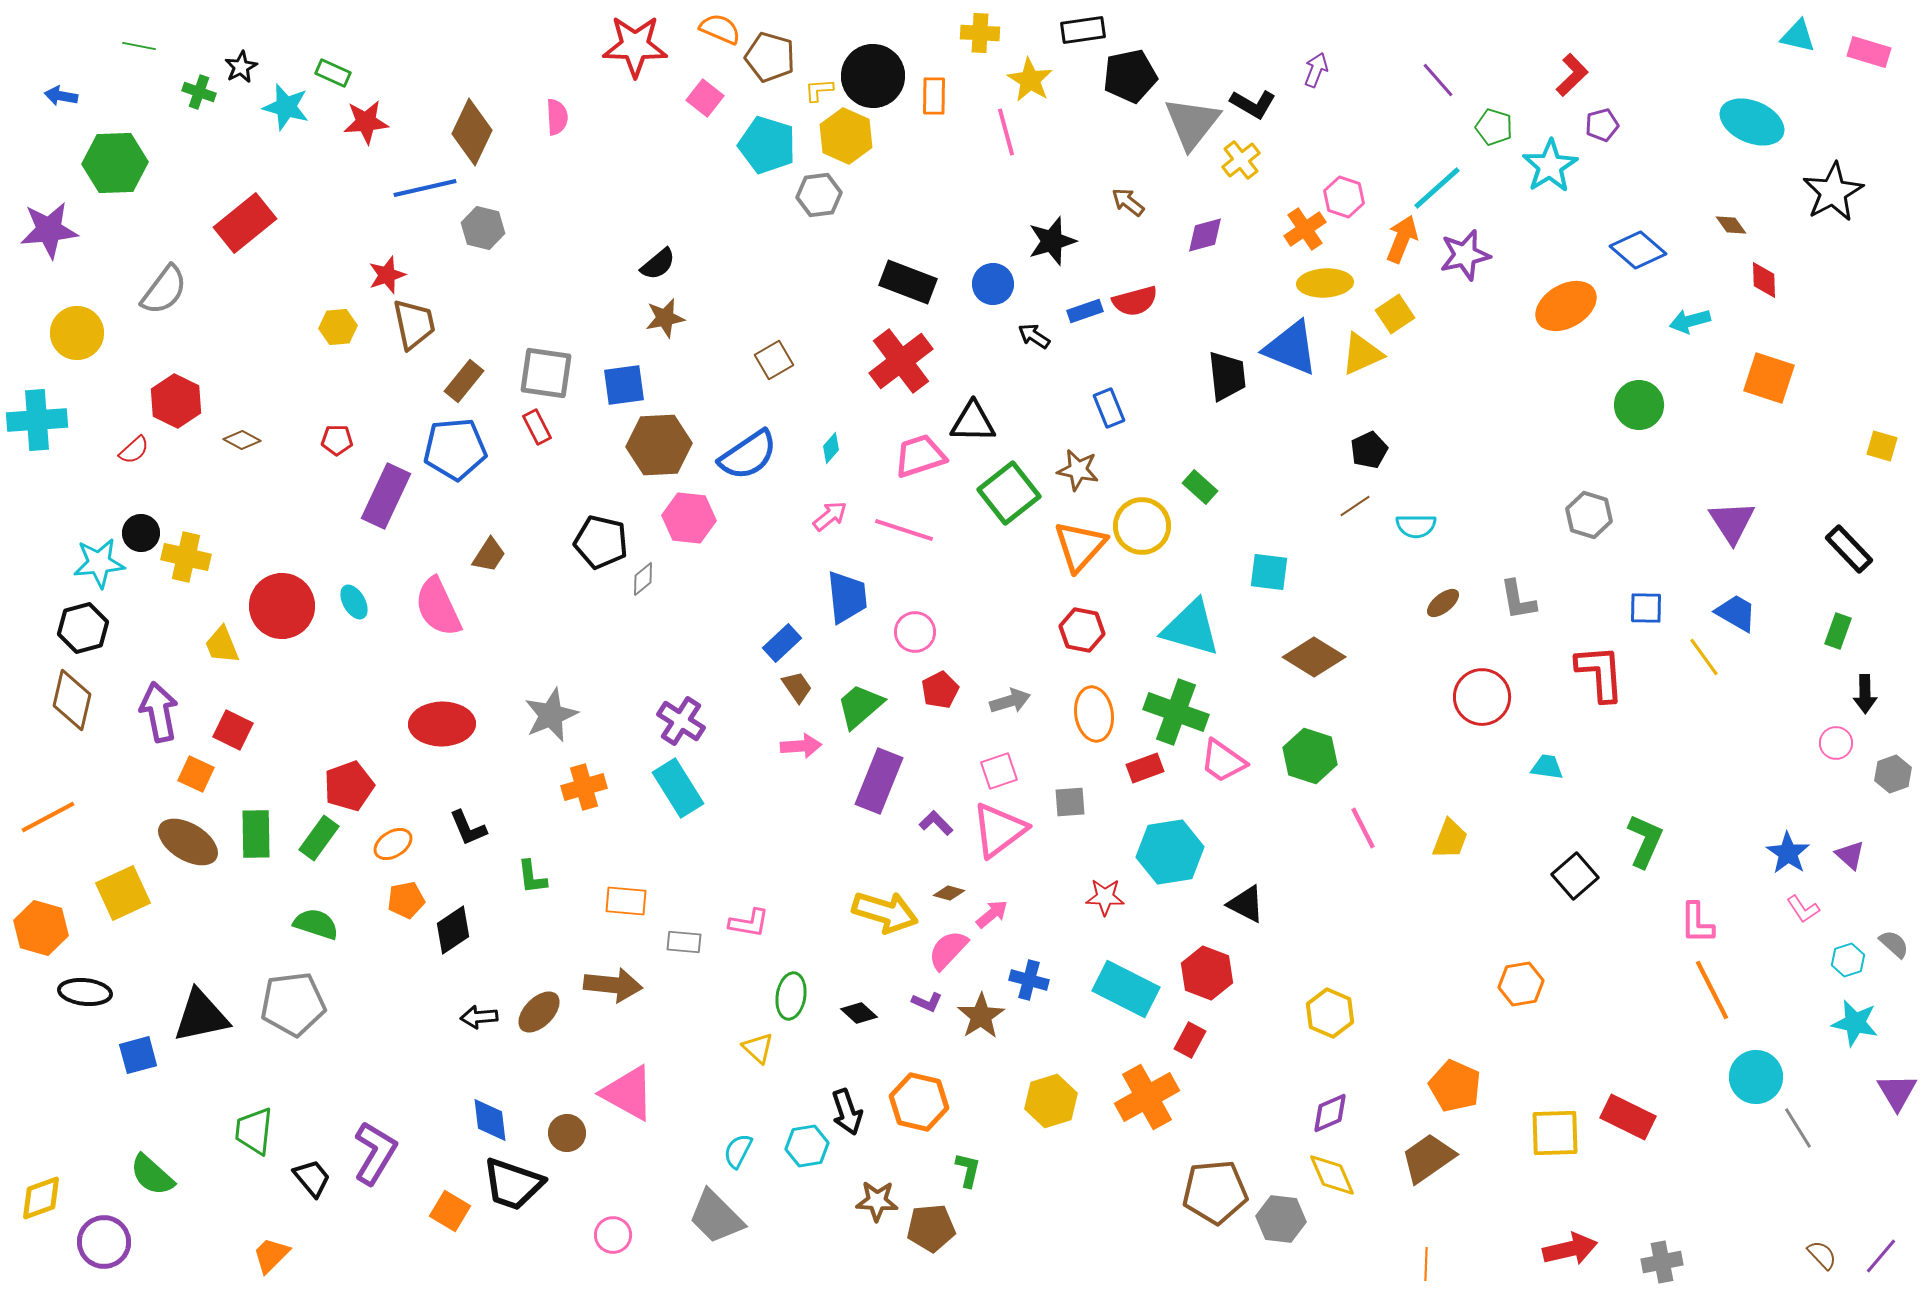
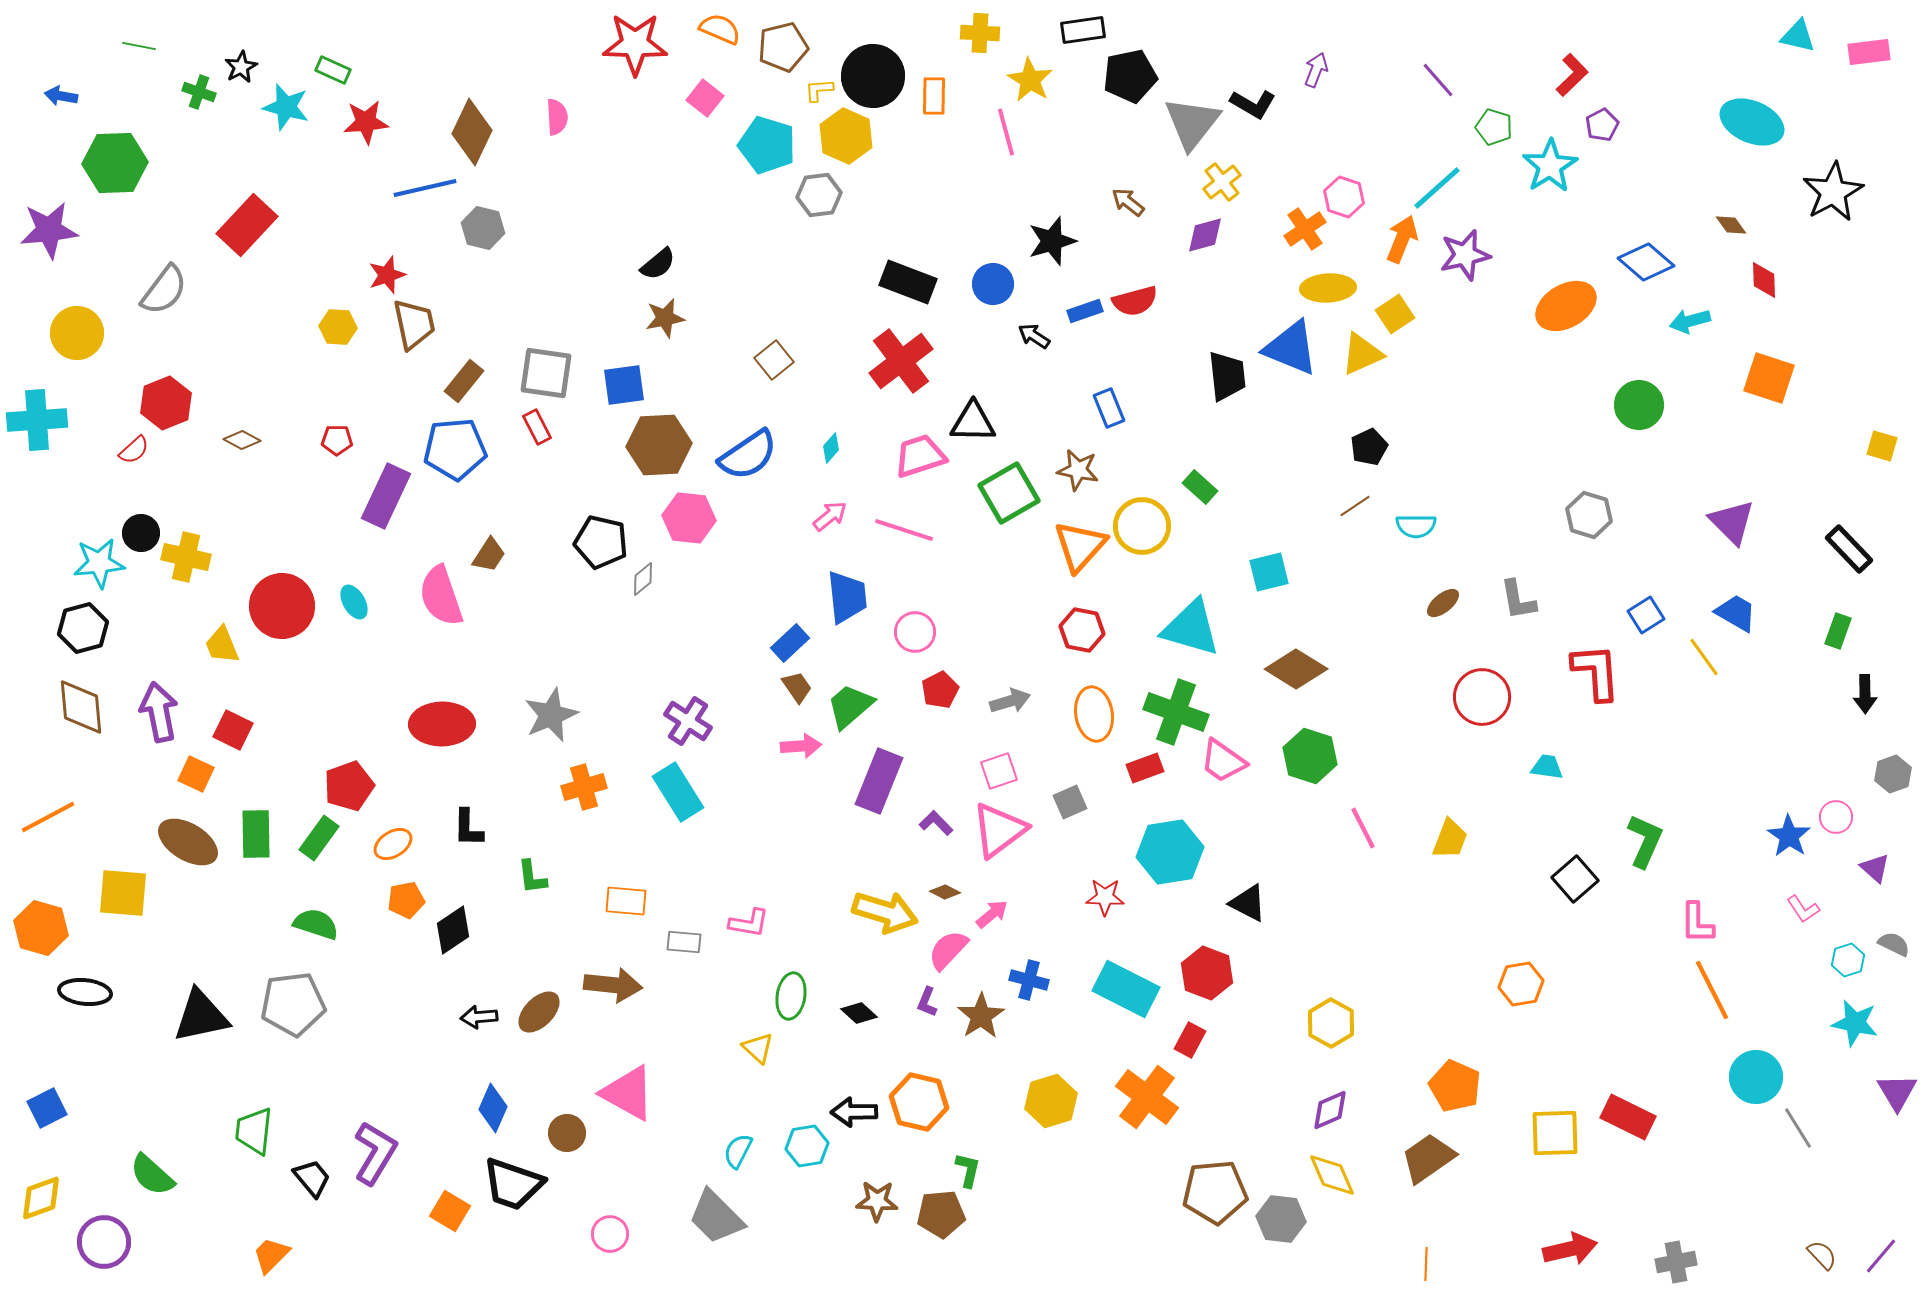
red star at (635, 46): moved 2 px up
pink rectangle at (1869, 52): rotated 24 degrees counterclockwise
brown pentagon at (770, 57): moved 13 px right, 10 px up; rotated 30 degrees counterclockwise
green rectangle at (333, 73): moved 3 px up
purple pentagon at (1602, 125): rotated 12 degrees counterclockwise
yellow cross at (1241, 160): moved 19 px left, 22 px down
red rectangle at (245, 223): moved 2 px right, 2 px down; rotated 8 degrees counterclockwise
blue diamond at (1638, 250): moved 8 px right, 12 px down
yellow ellipse at (1325, 283): moved 3 px right, 5 px down
yellow hexagon at (338, 327): rotated 9 degrees clockwise
brown square at (774, 360): rotated 9 degrees counterclockwise
red hexagon at (176, 401): moved 10 px left, 2 px down; rotated 12 degrees clockwise
black pentagon at (1369, 450): moved 3 px up
green square at (1009, 493): rotated 8 degrees clockwise
purple triangle at (1732, 522): rotated 12 degrees counterclockwise
cyan square at (1269, 572): rotated 21 degrees counterclockwise
pink semicircle at (438, 607): moved 3 px right, 11 px up; rotated 6 degrees clockwise
blue square at (1646, 608): moved 7 px down; rotated 33 degrees counterclockwise
blue rectangle at (782, 643): moved 8 px right
brown diamond at (1314, 657): moved 18 px left, 12 px down
red L-shape at (1600, 673): moved 4 px left, 1 px up
brown diamond at (72, 700): moved 9 px right, 7 px down; rotated 18 degrees counterclockwise
green trapezoid at (860, 706): moved 10 px left
purple cross at (681, 721): moved 7 px right
pink circle at (1836, 743): moved 74 px down
cyan rectangle at (678, 788): moved 4 px down
gray square at (1070, 802): rotated 20 degrees counterclockwise
black L-shape at (468, 828): rotated 24 degrees clockwise
blue star at (1788, 853): moved 1 px right, 17 px up
purple triangle at (1850, 855): moved 25 px right, 13 px down
black square at (1575, 876): moved 3 px down
yellow square at (123, 893): rotated 30 degrees clockwise
brown diamond at (949, 893): moved 4 px left, 1 px up; rotated 12 degrees clockwise
black triangle at (1246, 904): moved 2 px right, 1 px up
gray semicircle at (1894, 944): rotated 16 degrees counterclockwise
purple L-shape at (927, 1002): rotated 88 degrees clockwise
yellow hexagon at (1330, 1013): moved 1 px right, 10 px down; rotated 6 degrees clockwise
blue square at (138, 1055): moved 91 px left, 53 px down; rotated 12 degrees counterclockwise
orange cross at (1147, 1097): rotated 24 degrees counterclockwise
black arrow at (847, 1112): moved 7 px right; rotated 108 degrees clockwise
purple diamond at (1330, 1113): moved 3 px up
blue diamond at (490, 1120): moved 3 px right, 12 px up; rotated 30 degrees clockwise
brown pentagon at (931, 1228): moved 10 px right, 14 px up
pink circle at (613, 1235): moved 3 px left, 1 px up
gray cross at (1662, 1262): moved 14 px right
